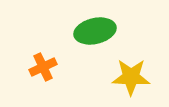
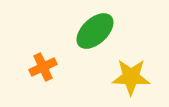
green ellipse: rotated 30 degrees counterclockwise
